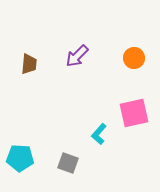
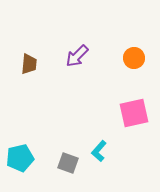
cyan L-shape: moved 17 px down
cyan pentagon: rotated 16 degrees counterclockwise
